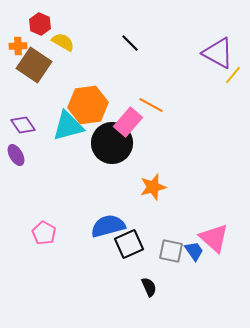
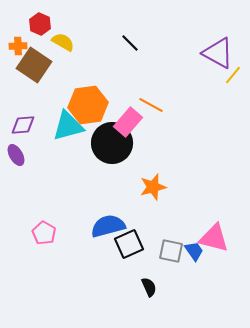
purple diamond: rotated 60 degrees counterclockwise
pink triangle: rotated 28 degrees counterclockwise
